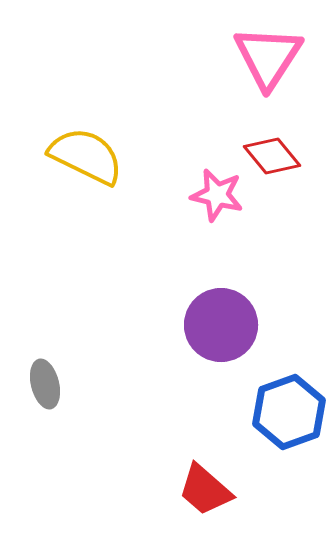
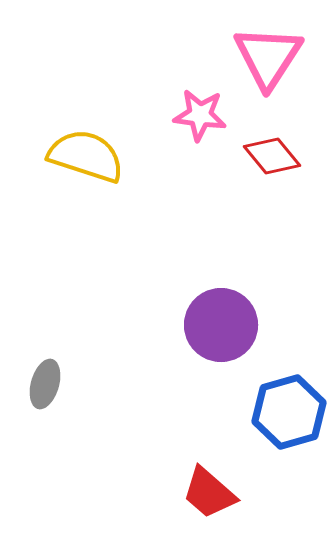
yellow semicircle: rotated 8 degrees counterclockwise
pink star: moved 17 px left, 80 px up; rotated 6 degrees counterclockwise
gray ellipse: rotated 30 degrees clockwise
blue hexagon: rotated 4 degrees clockwise
red trapezoid: moved 4 px right, 3 px down
